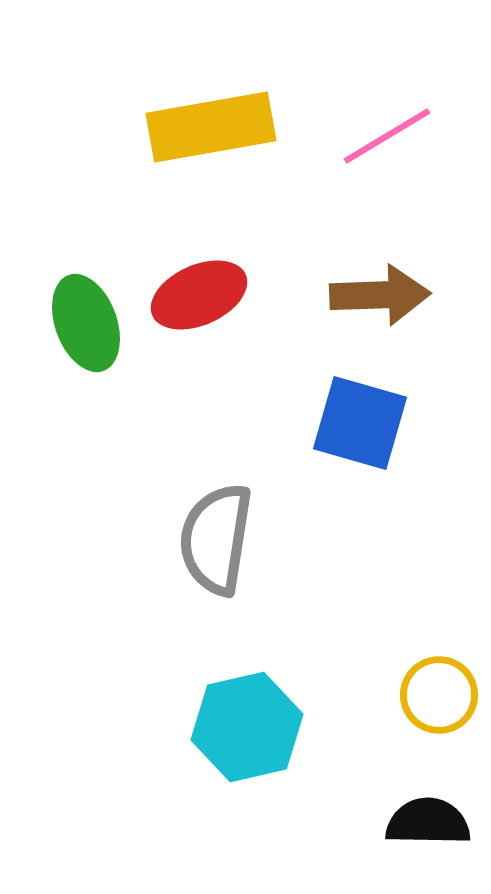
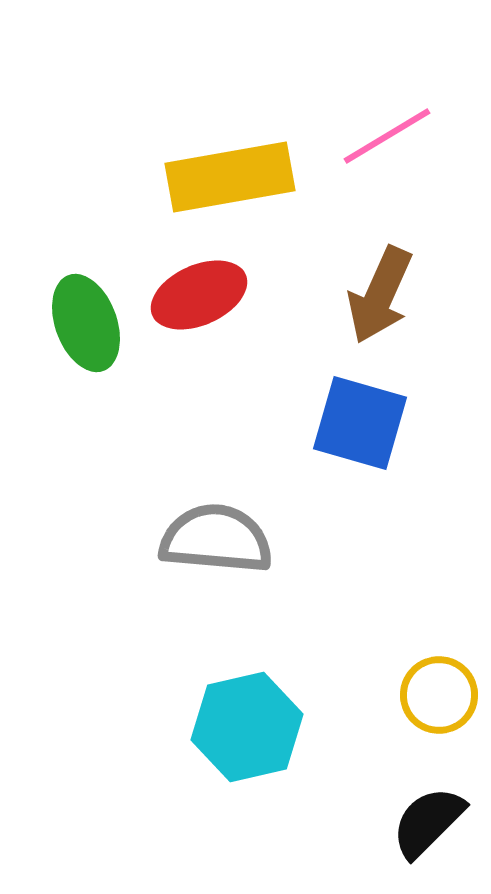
yellow rectangle: moved 19 px right, 50 px down
brown arrow: rotated 116 degrees clockwise
gray semicircle: rotated 86 degrees clockwise
black semicircle: rotated 46 degrees counterclockwise
